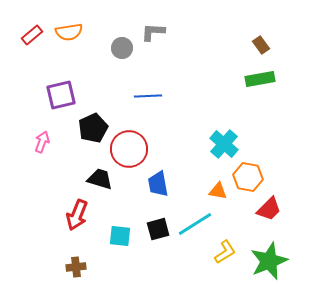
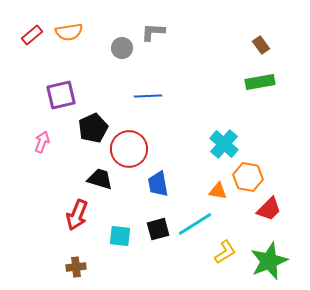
green rectangle: moved 3 px down
